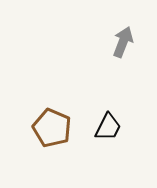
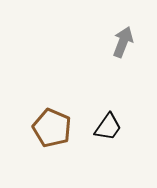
black trapezoid: rotated 8 degrees clockwise
